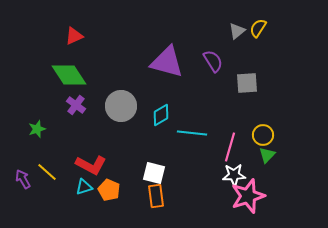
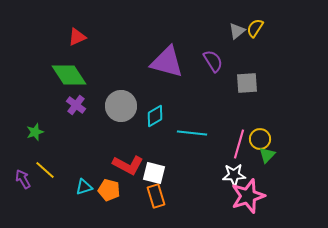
yellow semicircle: moved 3 px left
red triangle: moved 3 px right, 1 px down
cyan diamond: moved 6 px left, 1 px down
green star: moved 2 px left, 3 px down
yellow circle: moved 3 px left, 4 px down
pink line: moved 9 px right, 3 px up
red L-shape: moved 37 px right
yellow line: moved 2 px left, 2 px up
orange pentagon: rotated 10 degrees counterclockwise
orange rectangle: rotated 10 degrees counterclockwise
